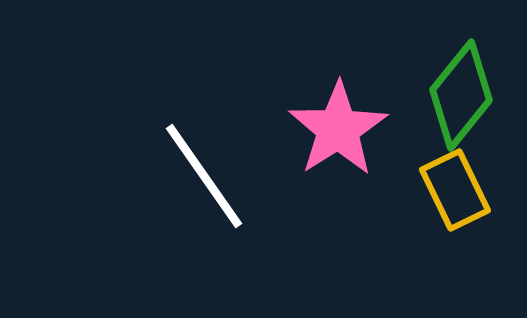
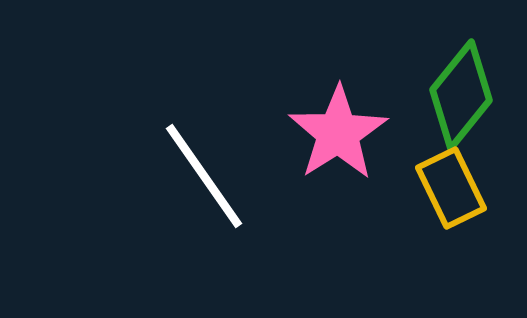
pink star: moved 4 px down
yellow rectangle: moved 4 px left, 2 px up
